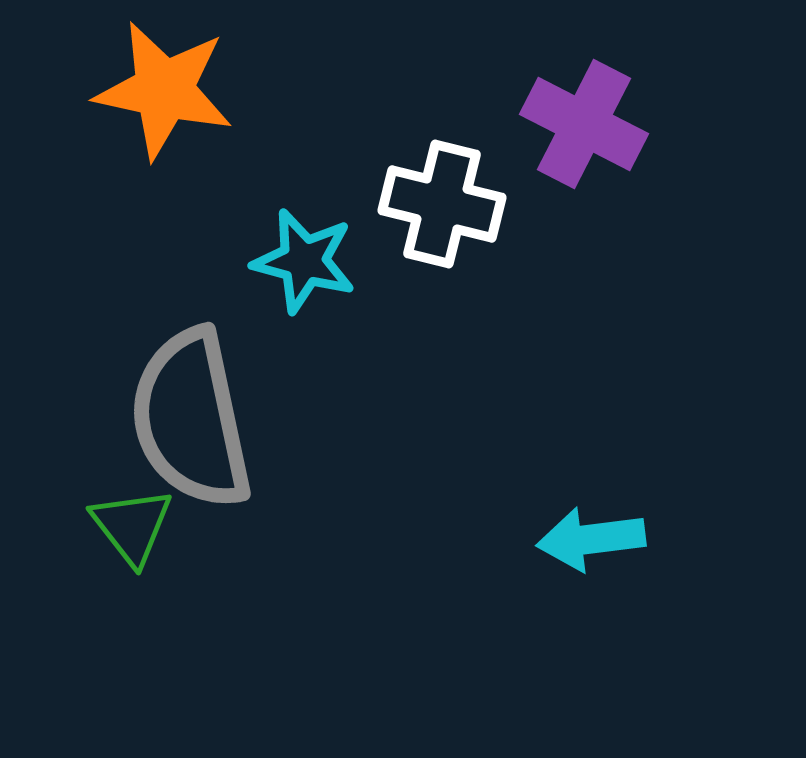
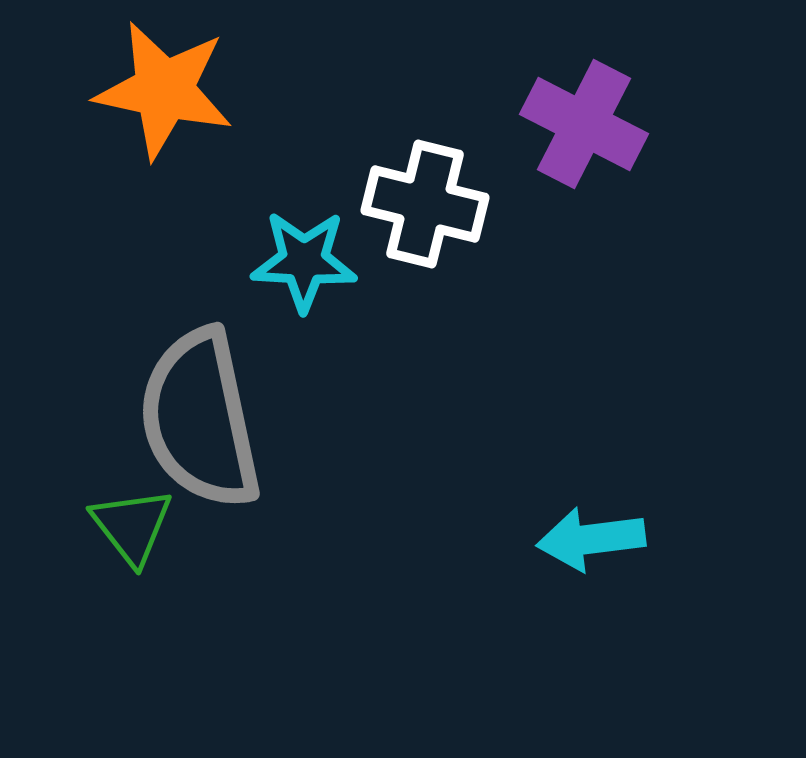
white cross: moved 17 px left
cyan star: rotated 12 degrees counterclockwise
gray semicircle: moved 9 px right
